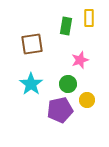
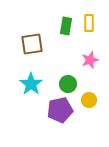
yellow rectangle: moved 5 px down
pink star: moved 10 px right
yellow circle: moved 2 px right
